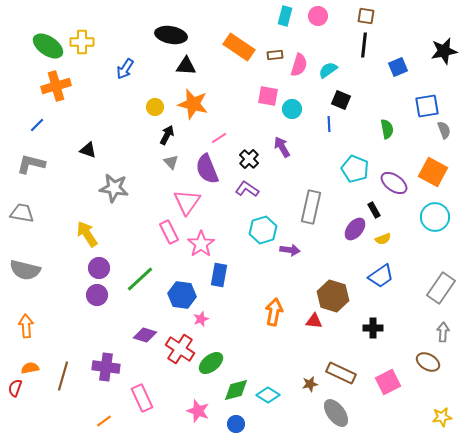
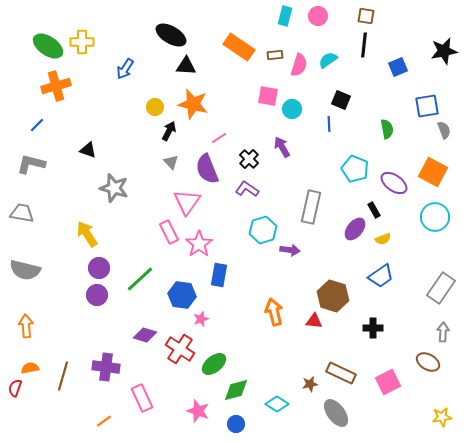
black ellipse at (171, 35): rotated 20 degrees clockwise
cyan semicircle at (328, 70): moved 10 px up
black arrow at (167, 135): moved 2 px right, 4 px up
gray star at (114, 188): rotated 8 degrees clockwise
pink star at (201, 244): moved 2 px left
orange arrow at (274, 312): rotated 24 degrees counterclockwise
green ellipse at (211, 363): moved 3 px right, 1 px down
cyan diamond at (268, 395): moved 9 px right, 9 px down
